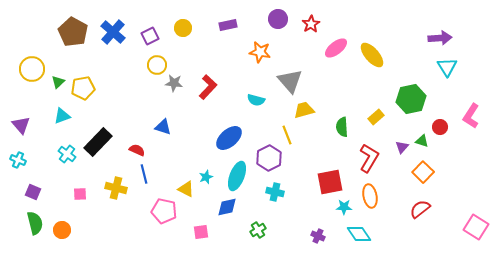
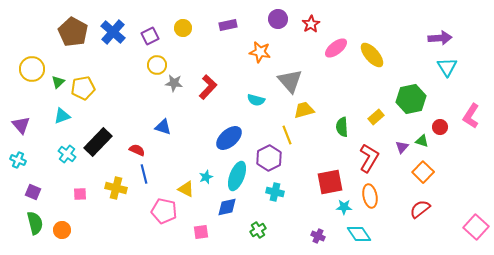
pink square at (476, 227): rotated 10 degrees clockwise
